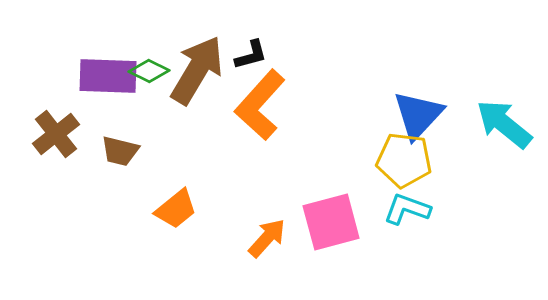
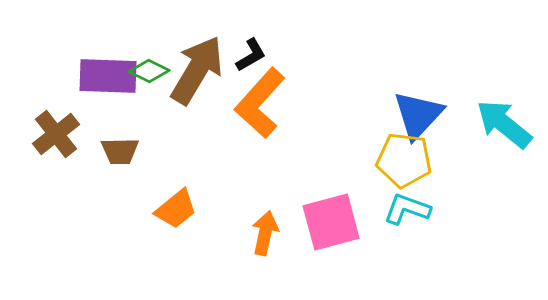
black L-shape: rotated 15 degrees counterclockwise
orange L-shape: moved 2 px up
brown trapezoid: rotated 15 degrees counterclockwise
orange arrow: moved 2 px left, 5 px up; rotated 30 degrees counterclockwise
